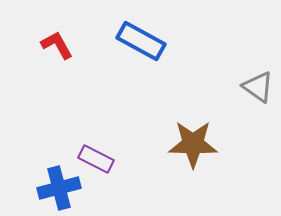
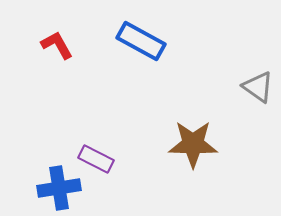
blue cross: rotated 6 degrees clockwise
